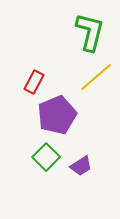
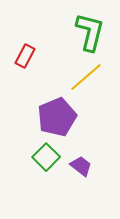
yellow line: moved 10 px left
red rectangle: moved 9 px left, 26 px up
purple pentagon: moved 2 px down
purple trapezoid: rotated 110 degrees counterclockwise
